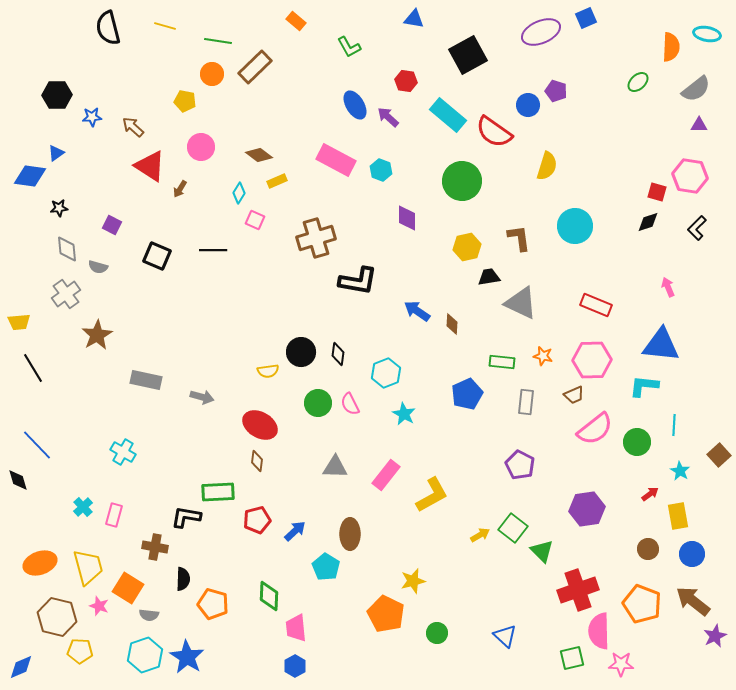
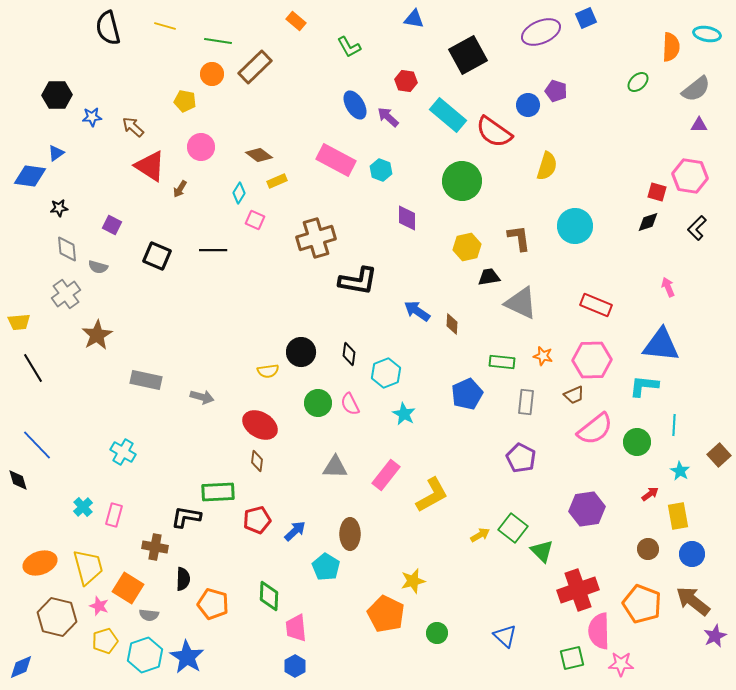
black diamond at (338, 354): moved 11 px right
purple pentagon at (520, 465): moved 1 px right, 7 px up
yellow pentagon at (80, 651): moved 25 px right, 10 px up; rotated 20 degrees counterclockwise
